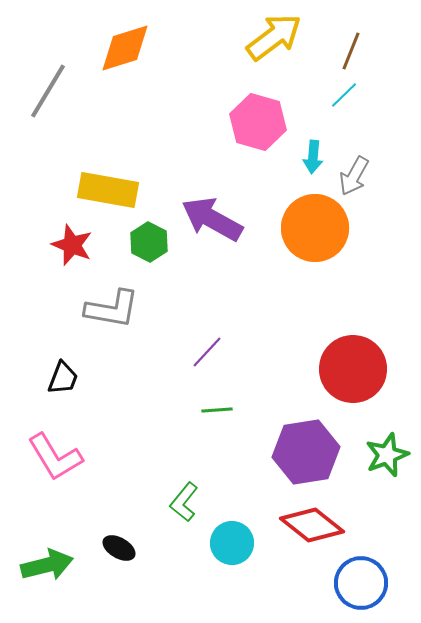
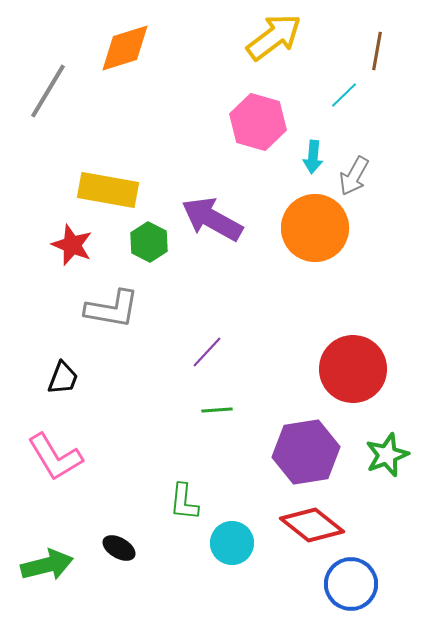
brown line: moved 26 px right; rotated 12 degrees counterclockwise
green L-shape: rotated 33 degrees counterclockwise
blue circle: moved 10 px left, 1 px down
